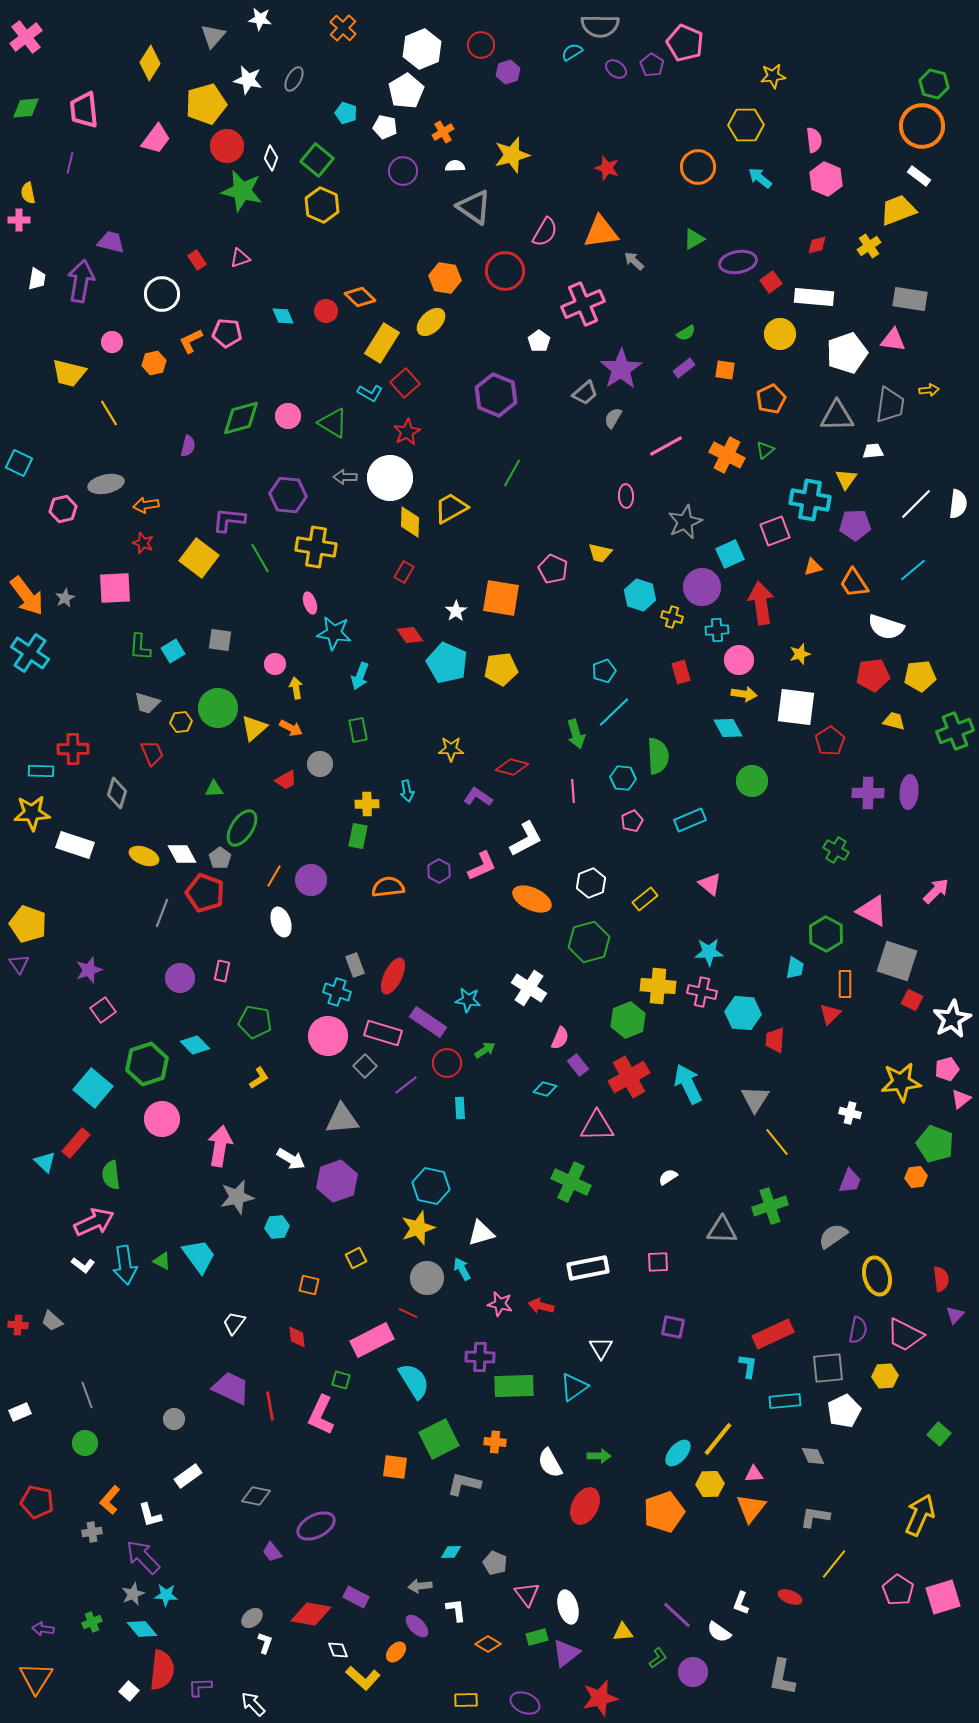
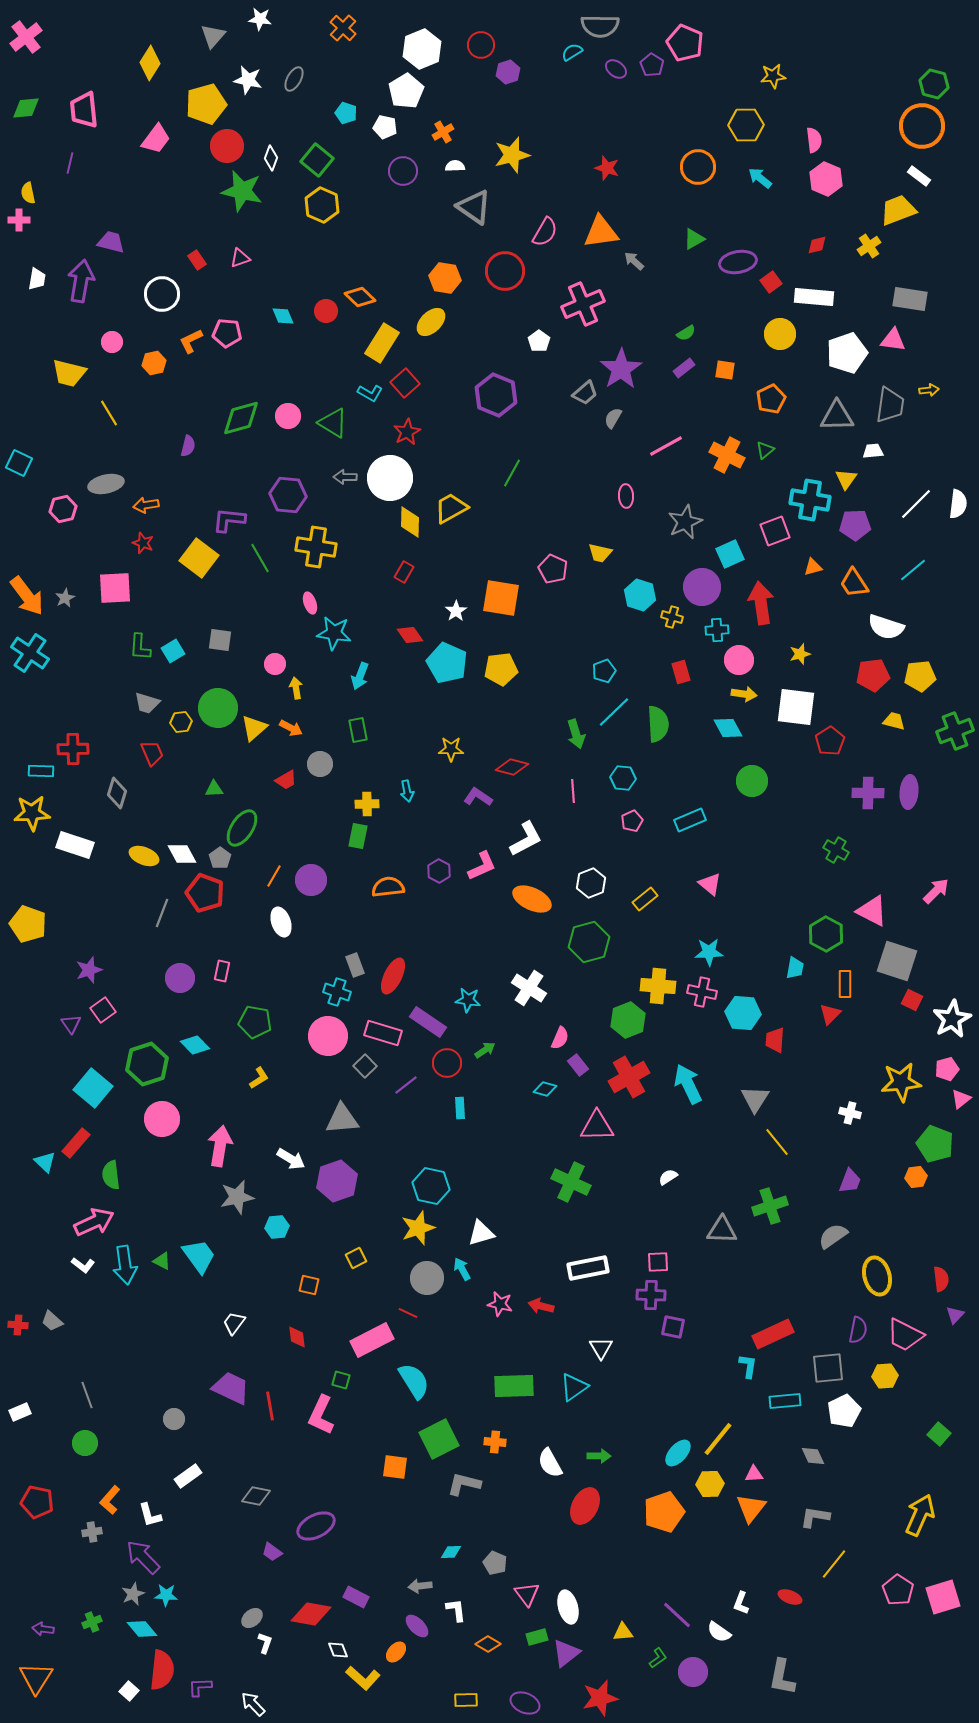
green semicircle at (658, 756): moved 32 px up
purple triangle at (19, 964): moved 52 px right, 60 px down
purple cross at (480, 1357): moved 171 px right, 62 px up
purple trapezoid at (272, 1552): rotated 15 degrees counterclockwise
